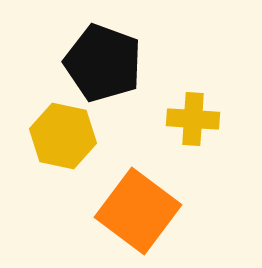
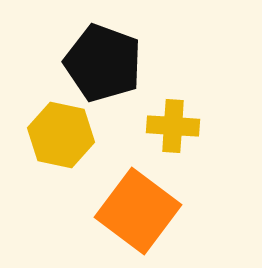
yellow cross: moved 20 px left, 7 px down
yellow hexagon: moved 2 px left, 1 px up
